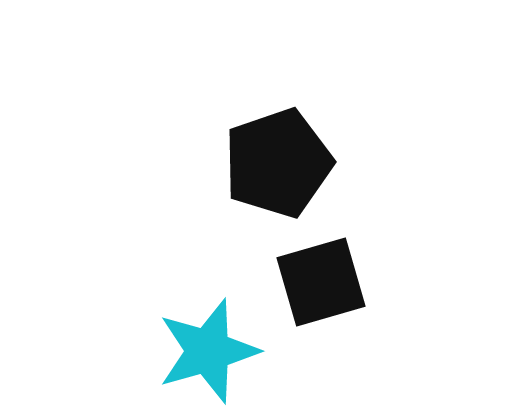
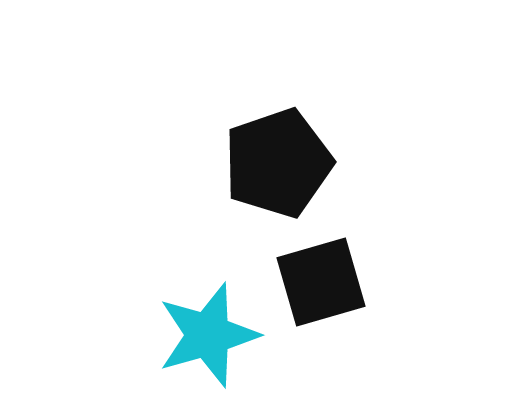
cyan star: moved 16 px up
